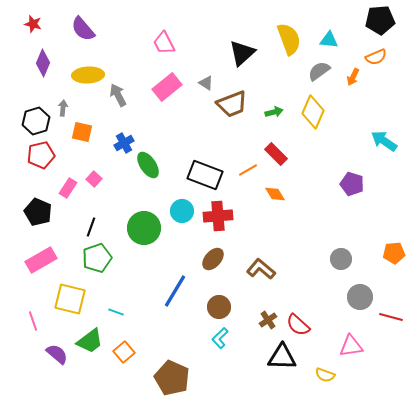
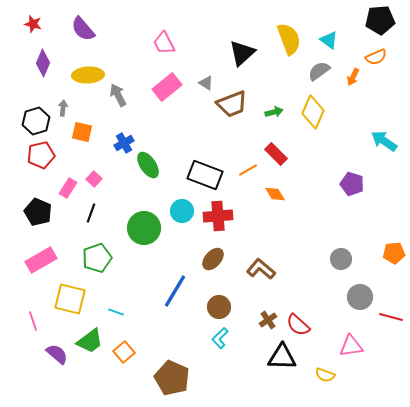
cyan triangle at (329, 40): rotated 30 degrees clockwise
black line at (91, 227): moved 14 px up
